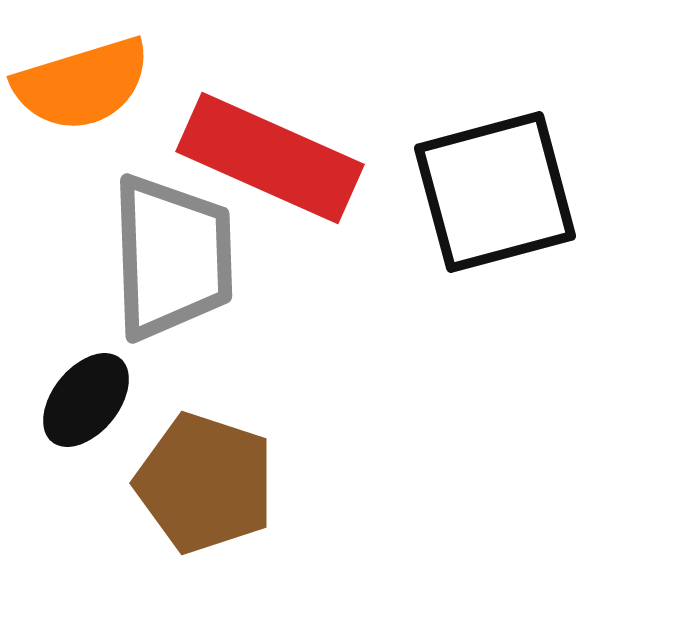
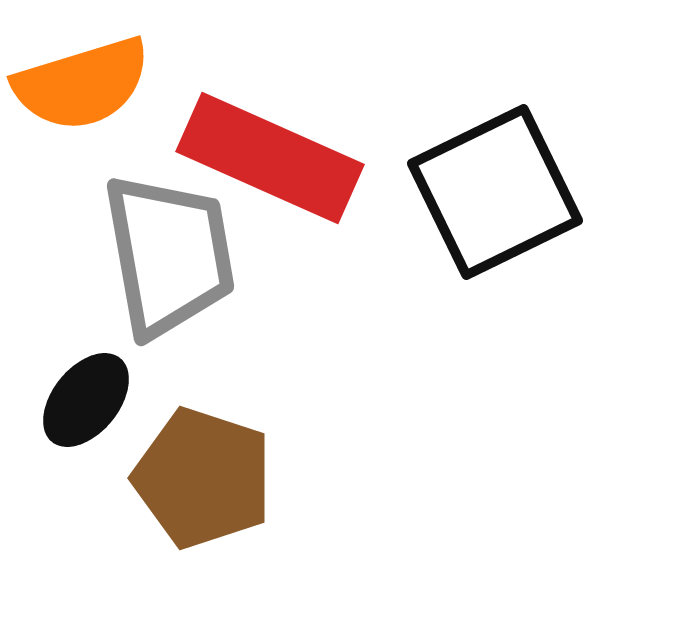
black square: rotated 11 degrees counterclockwise
gray trapezoid: moved 3 px left, 2 px up; rotated 8 degrees counterclockwise
brown pentagon: moved 2 px left, 5 px up
